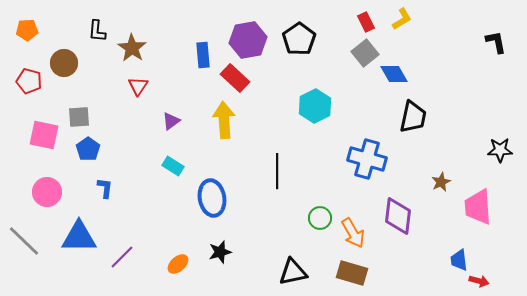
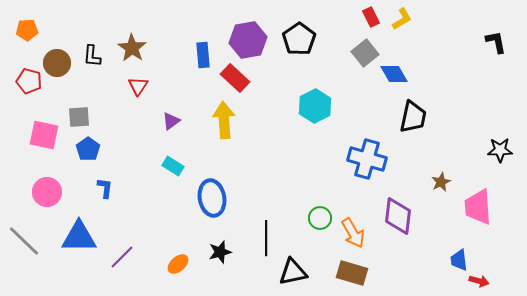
red rectangle at (366, 22): moved 5 px right, 5 px up
black L-shape at (97, 31): moved 5 px left, 25 px down
brown circle at (64, 63): moved 7 px left
black line at (277, 171): moved 11 px left, 67 px down
